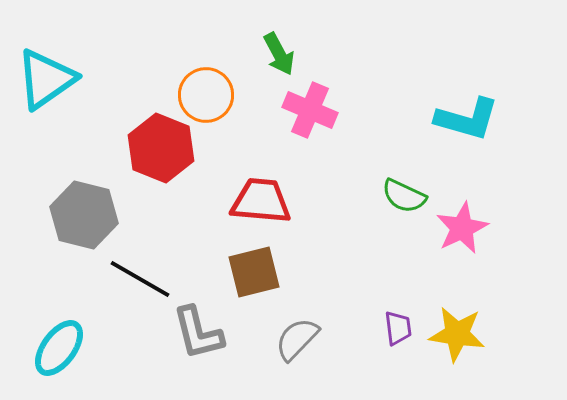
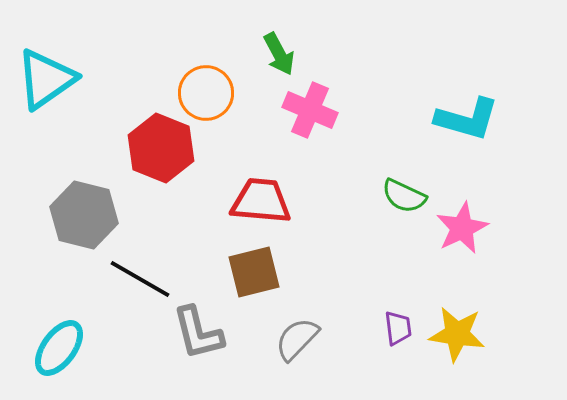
orange circle: moved 2 px up
